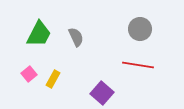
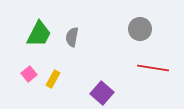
gray semicircle: moved 4 px left; rotated 144 degrees counterclockwise
red line: moved 15 px right, 3 px down
